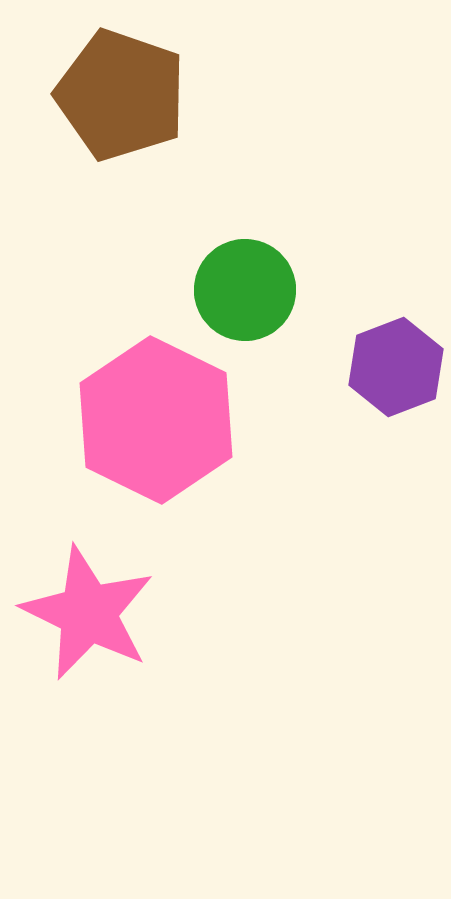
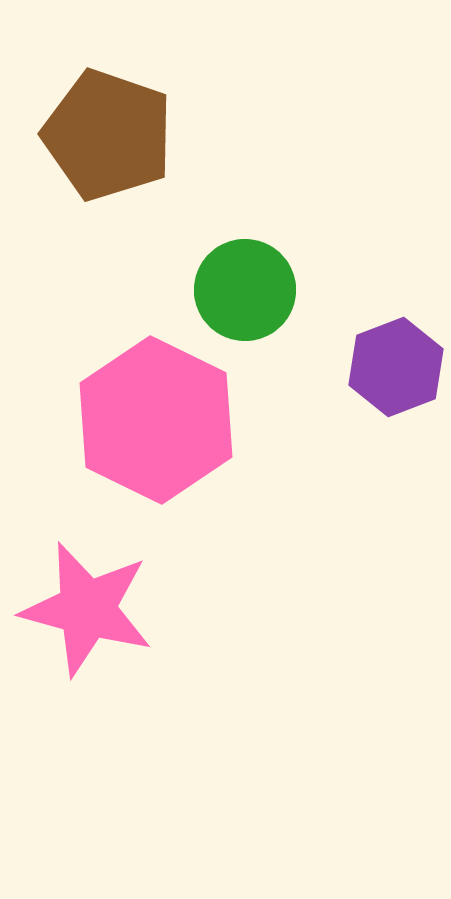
brown pentagon: moved 13 px left, 40 px down
pink star: moved 1 px left, 4 px up; rotated 11 degrees counterclockwise
